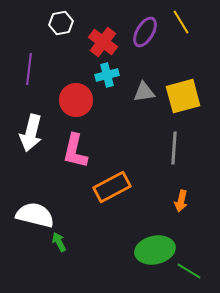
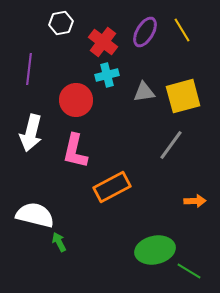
yellow line: moved 1 px right, 8 px down
gray line: moved 3 px left, 3 px up; rotated 32 degrees clockwise
orange arrow: moved 14 px right; rotated 105 degrees counterclockwise
